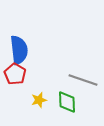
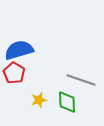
blue semicircle: rotated 100 degrees counterclockwise
red pentagon: moved 1 px left, 1 px up
gray line: moved 2 px left
